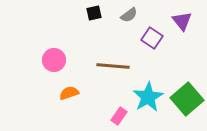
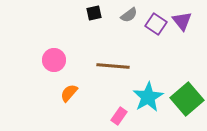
purple square: moved 4 px right, 14 px up
orange semicircle: rotated 30 degrees counterclockwise
